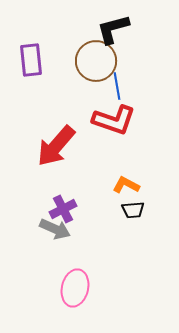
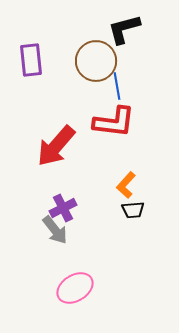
black L-shape: moved 11 px right
red L-shape: moved 2 px down; rotated 12 degrees counterclockwise
orange L-shape: rotated 76 degrees counterclockwise
purple cross: moved 1 px up
gray arrow: moved 1 px down; rotated 28 degrees clockwise
pink ellipse: rotated 45 degrees clockwise
